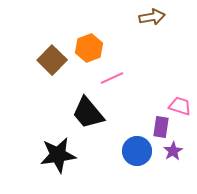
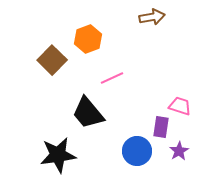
orange hexagon: moved 1 px left, 9 px up
purple star: moved 6 px right
